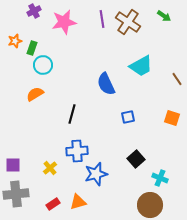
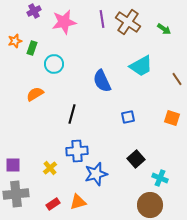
green arrow: moved 13 px down
cyan circle: moved 11 px right, 1 px up
blue semicircle: moved 4 px left, 3 px up
